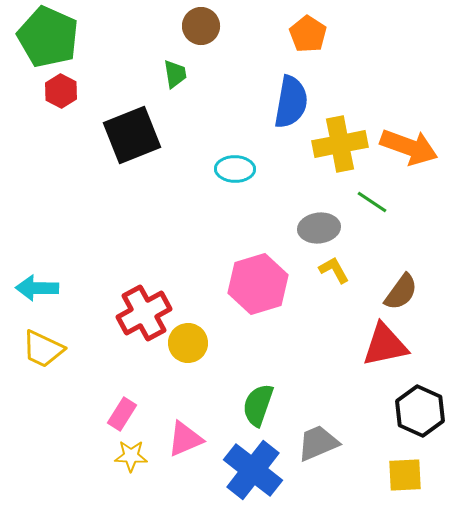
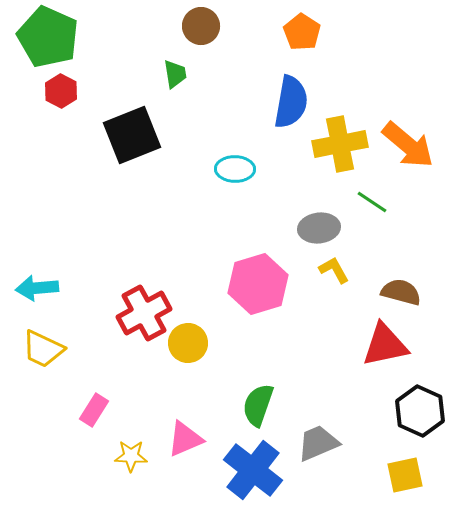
orange pentagon: moved 6 px left, 2 px up
orange arrow: moved 1 px left, 2 px up; rotated 20 degrees clockwise
cyan arrow: rotated 6 degrees counterclockwise
brown semicircle: rotated 111 degrees counterclockwise
pink rectangle: moved 28 px left, 4 px up
yellow square: rotated 9 degrees counterclockwise
